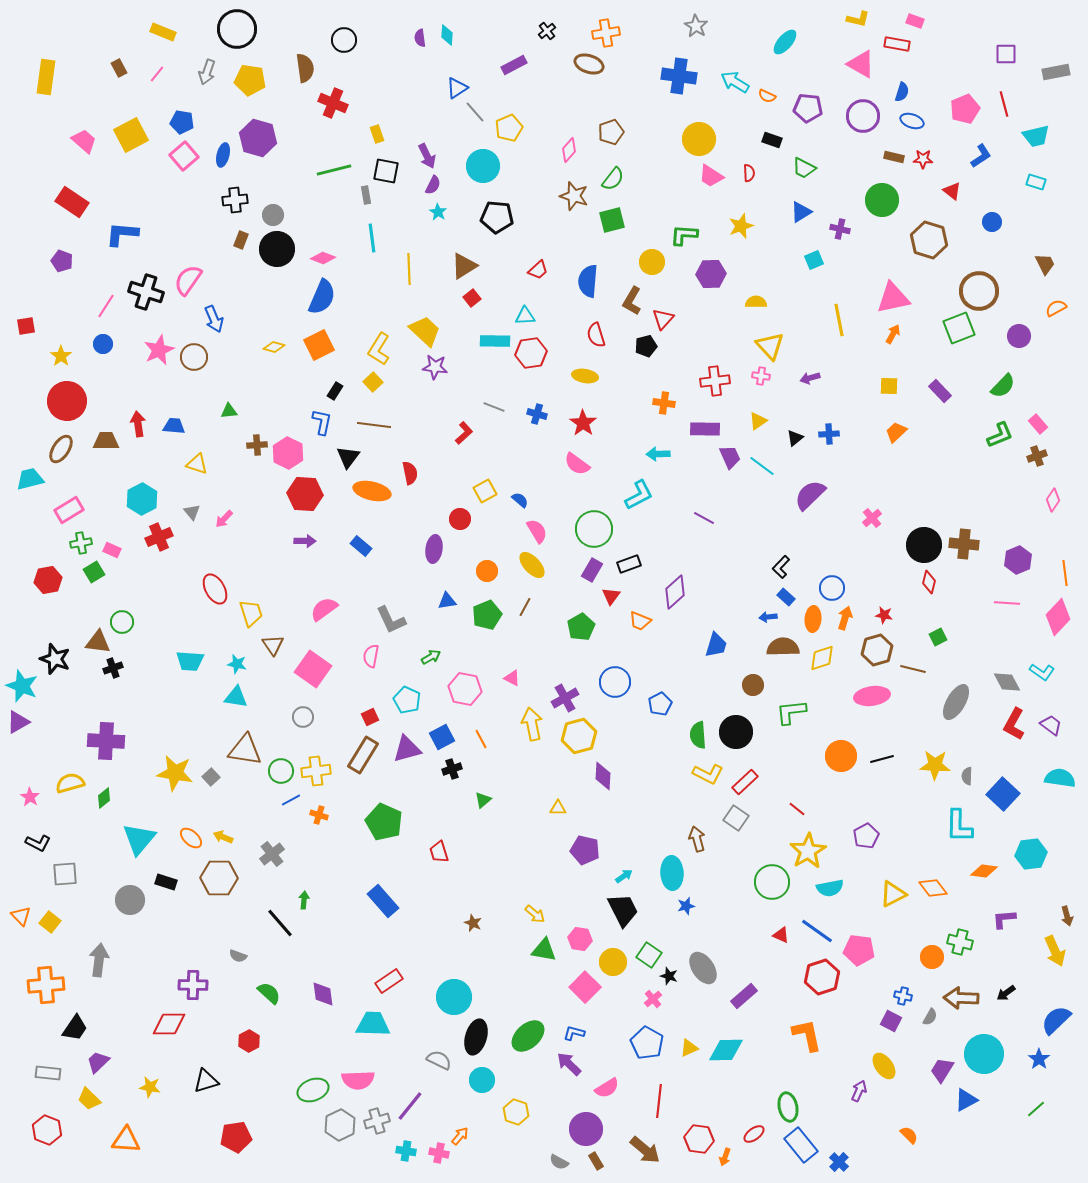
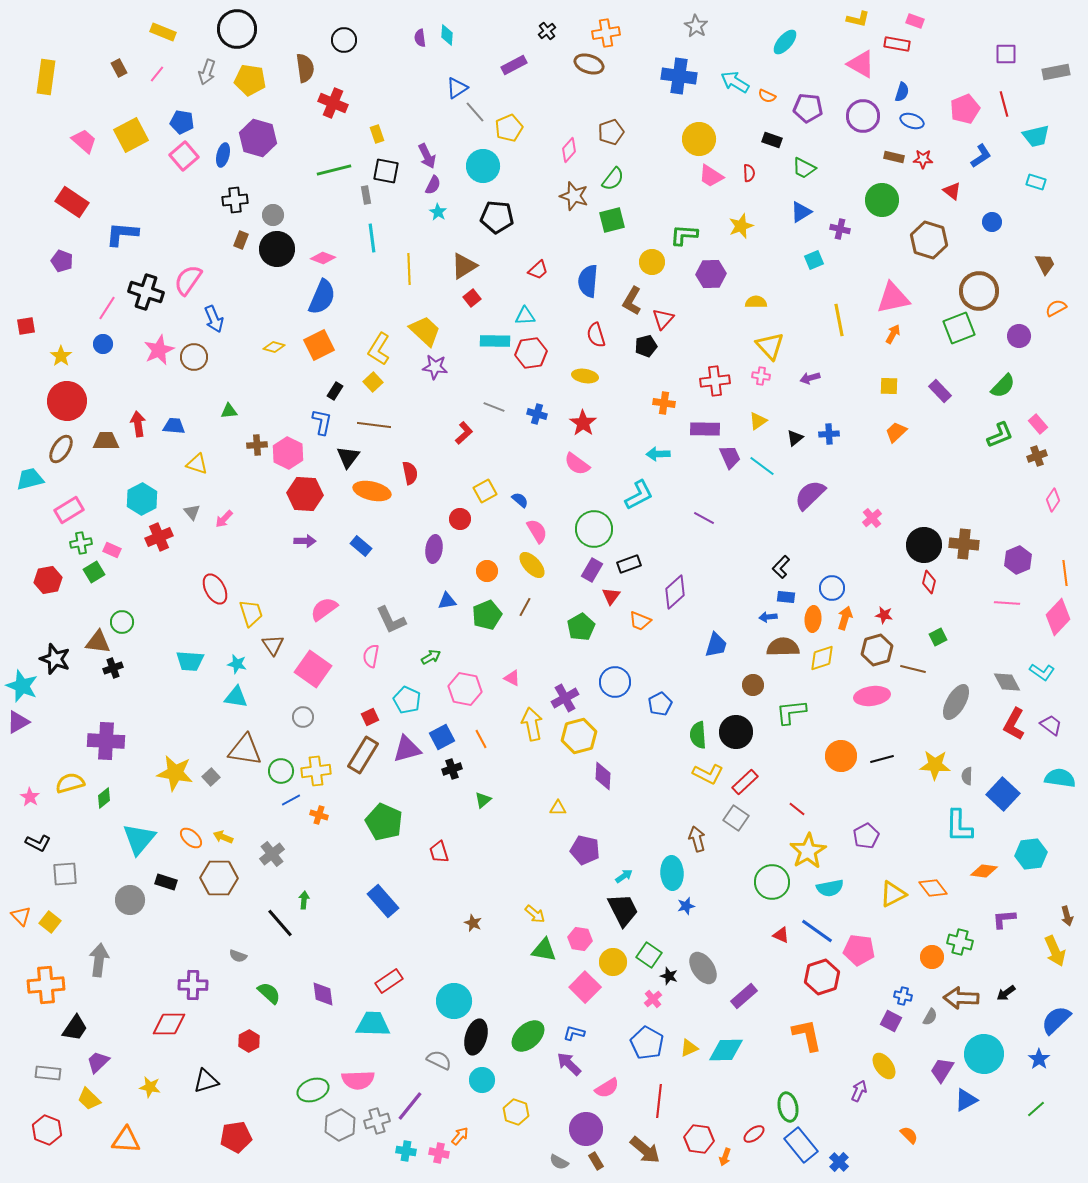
pink line at (106, 306): moved 1 px right, 2 px down
blue rectangle at (786, 597): rotated 36 degrees counterclockwise
cyan circle at (454, 997): moved 4 px down
